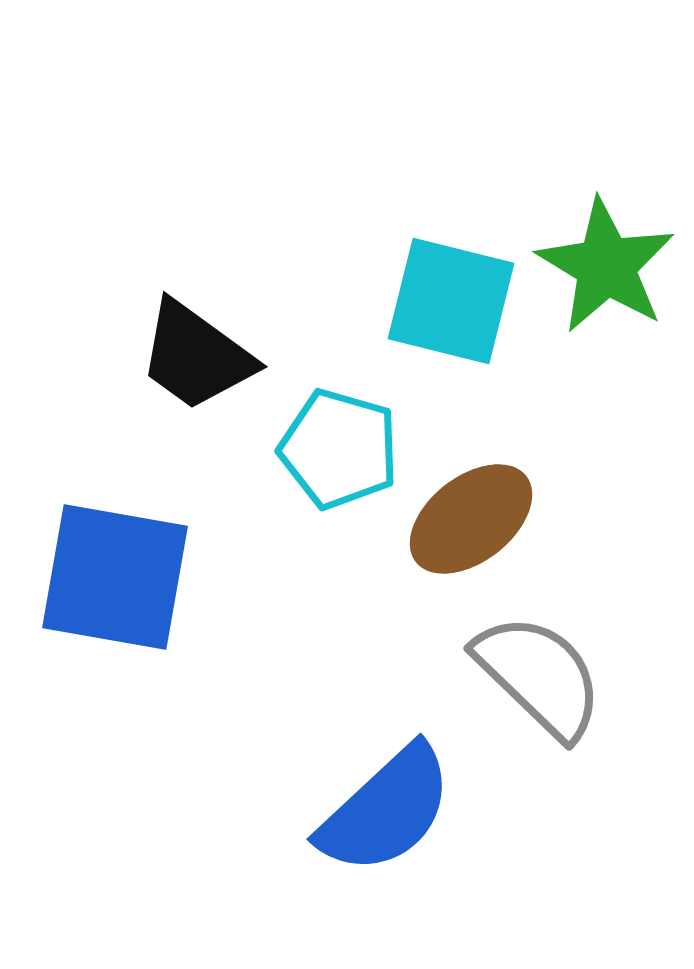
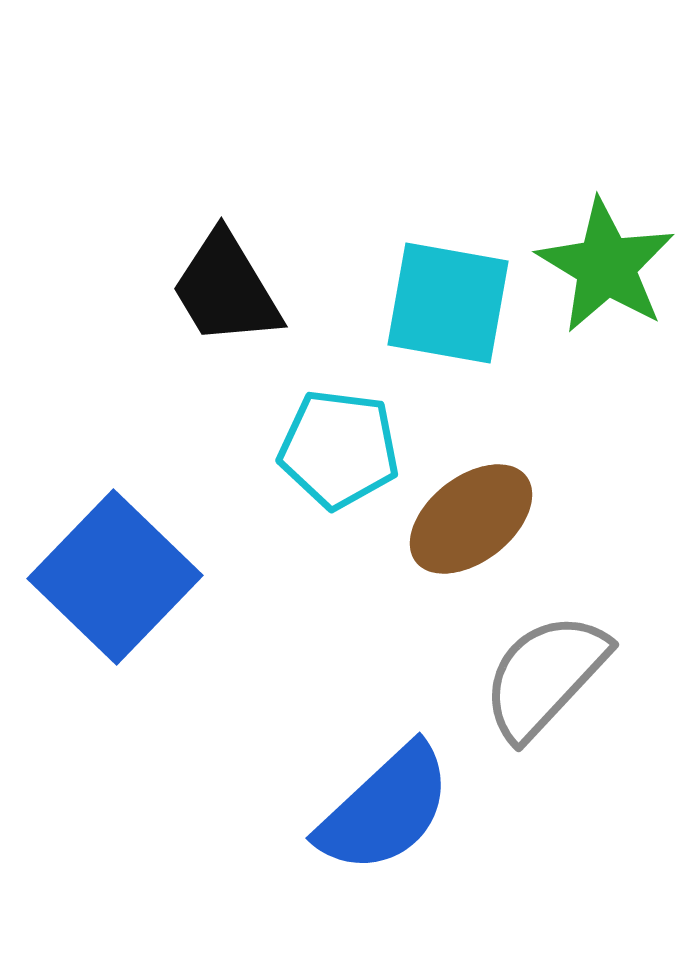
cyan square: moved 3 px left, 2 px down; rotated 4 degrees counterclockwise
black trapezoid: moved 30 px right, 67 px up; rotated 23 degrees clockwise
cyan pentagon: rotated 9 degrees counterclockwise
blue square: rotated 34 degrees clockwise
gray semicircle: moved 6 px right; rotated 91 degrees counterclockwise
blue semicircle: moved 1 px left, 1 px up
